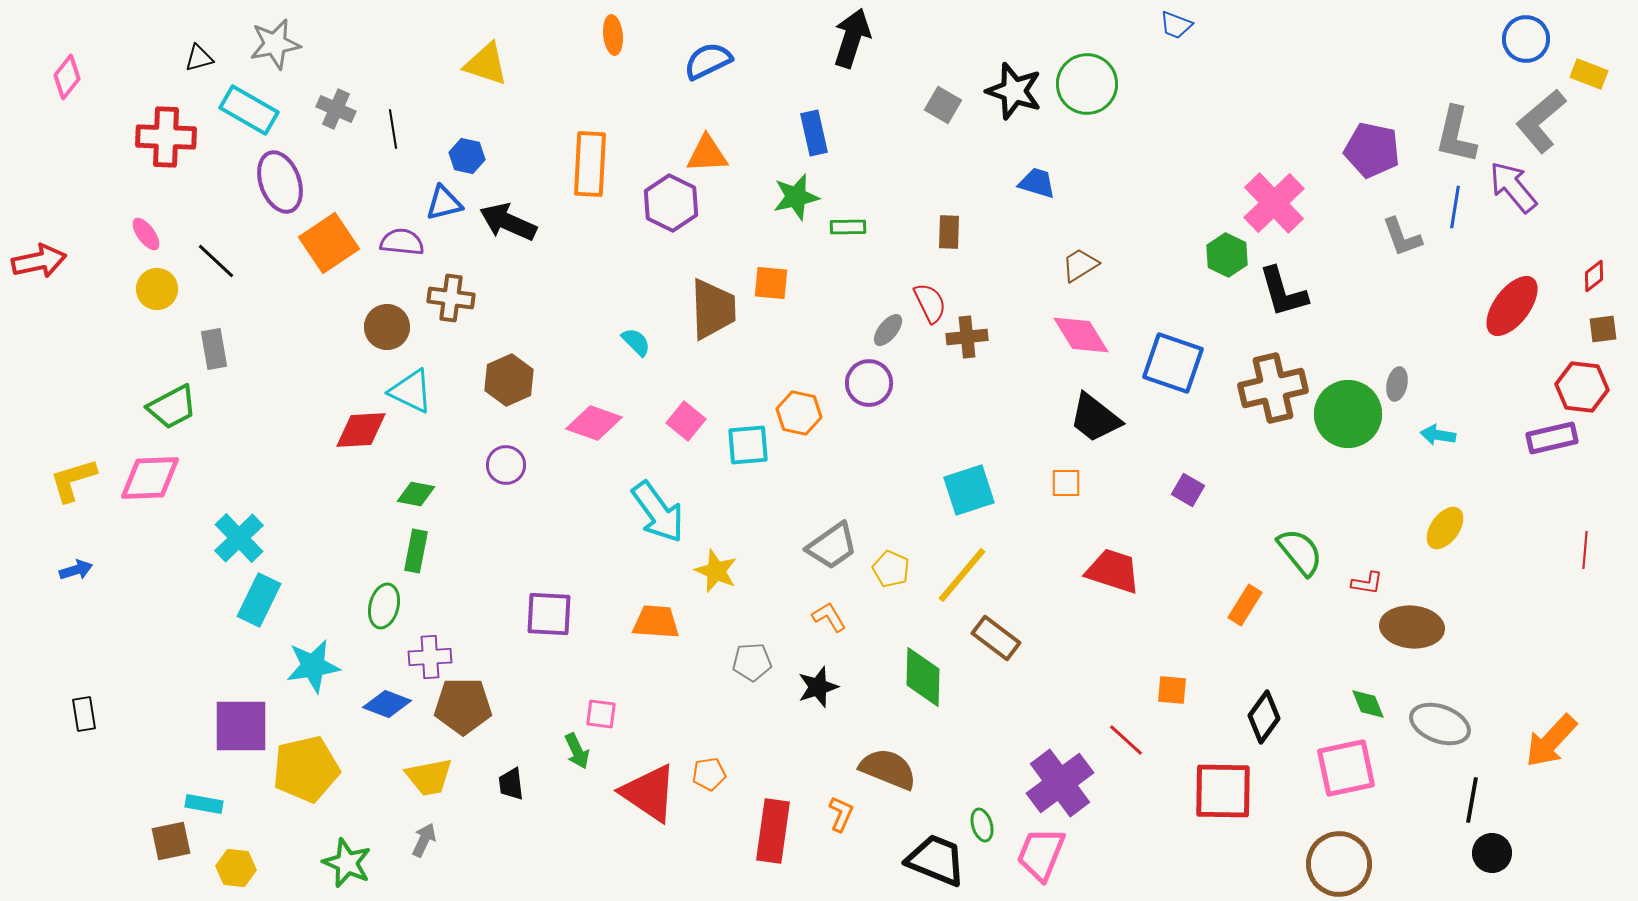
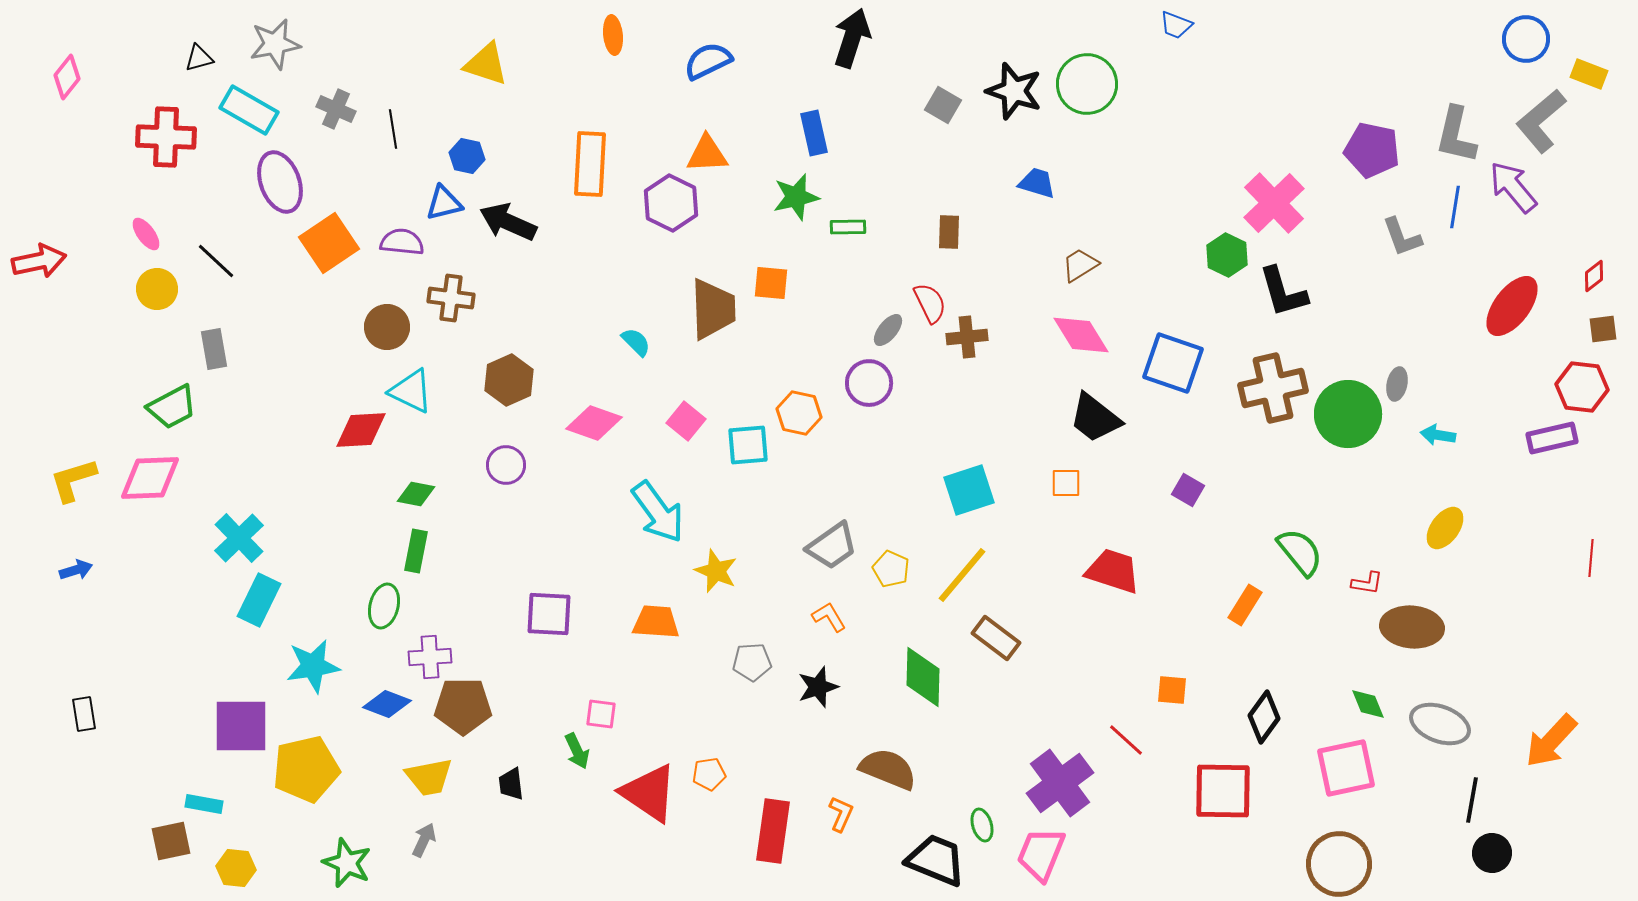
red line at (1585, 550): moved 6 px right, 8 px down
